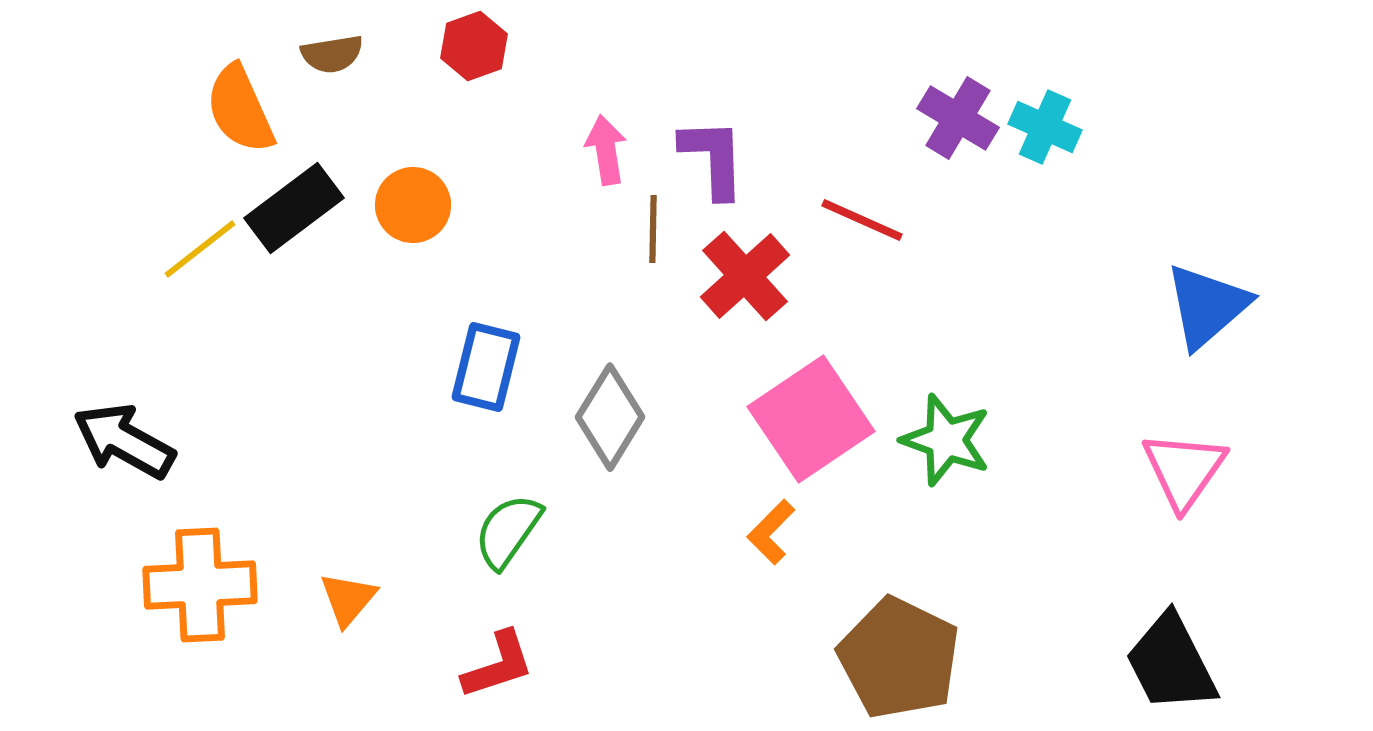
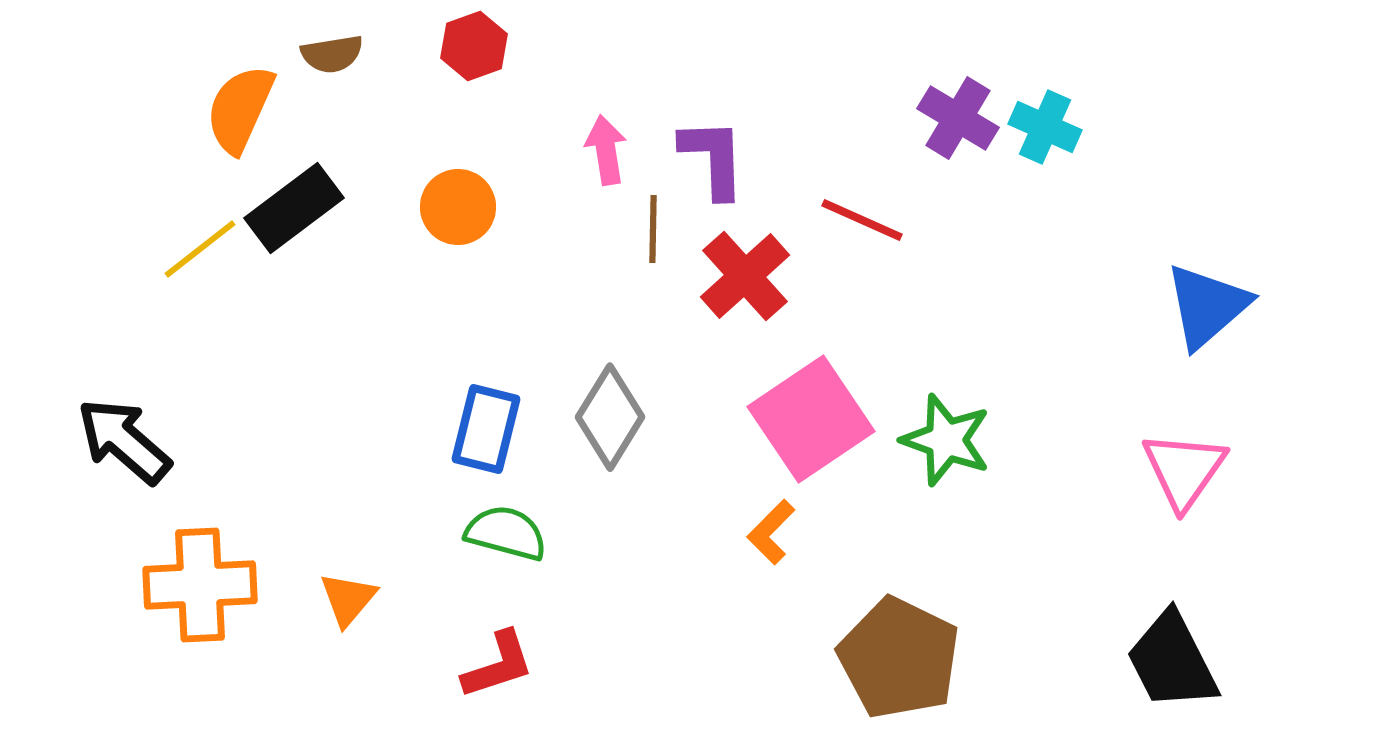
orange semicircle: rotated 48 degrees clockwise
orange circle: moved 45 px right, 2 px down
blue rectangle: moved 62 px down
black arrow: rotated 12 degrees clockwise
green semicircle: moved 2 px left, 2 px down; rotated 70 degrees clockwise
black trapezoid: moved 1 px right, 2 px up
